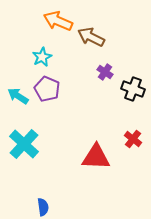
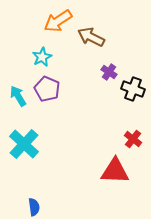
orange arrow: rotated 56 degrees counterclockwise
purple cross: moved 4 px right
cyan arrow: rotated 25 degrees clockwise
red triangle: moved 19 px right, 14 px down
blue semicircle: moved 9 px left
